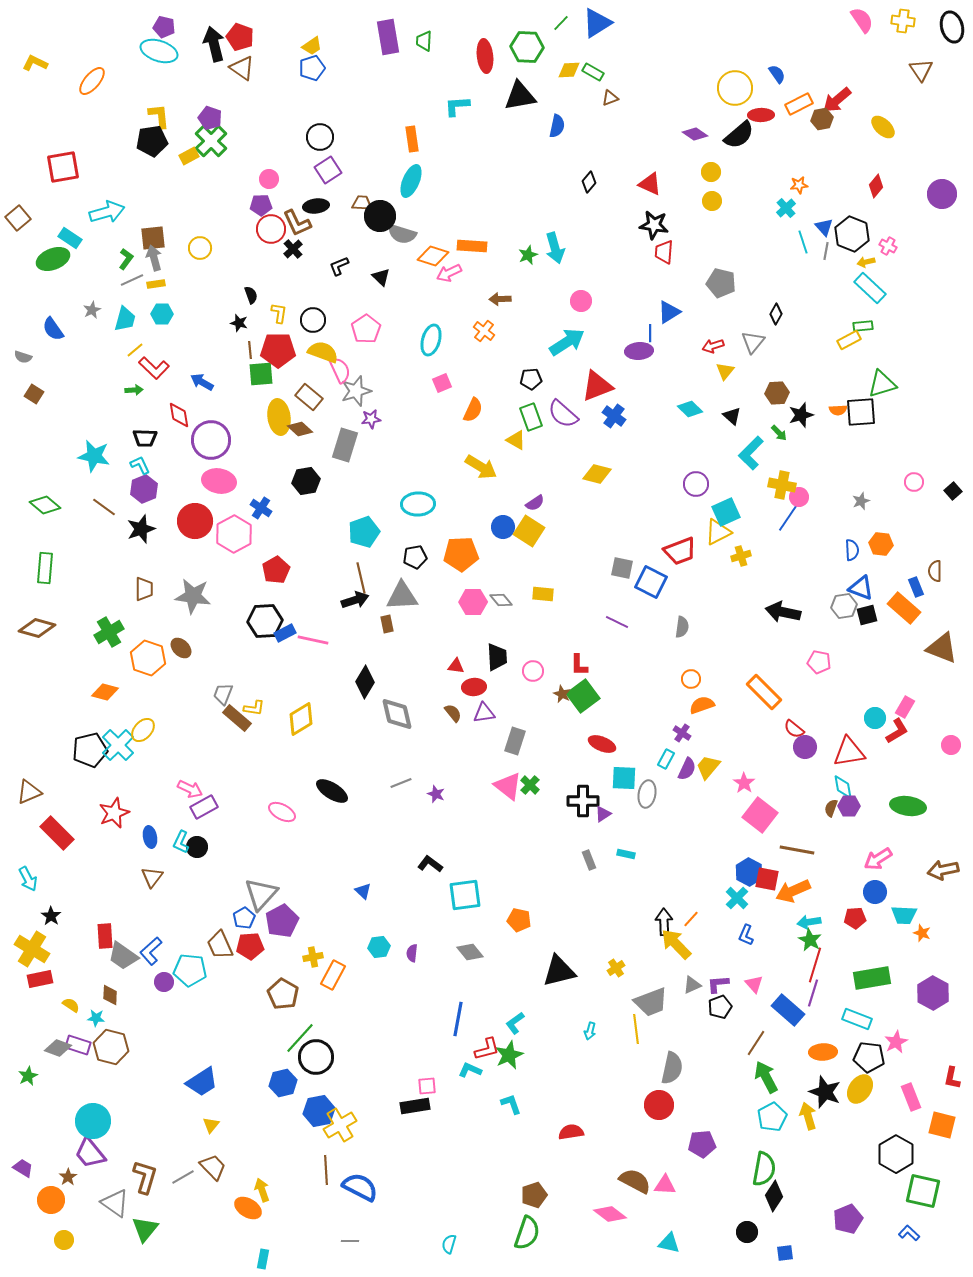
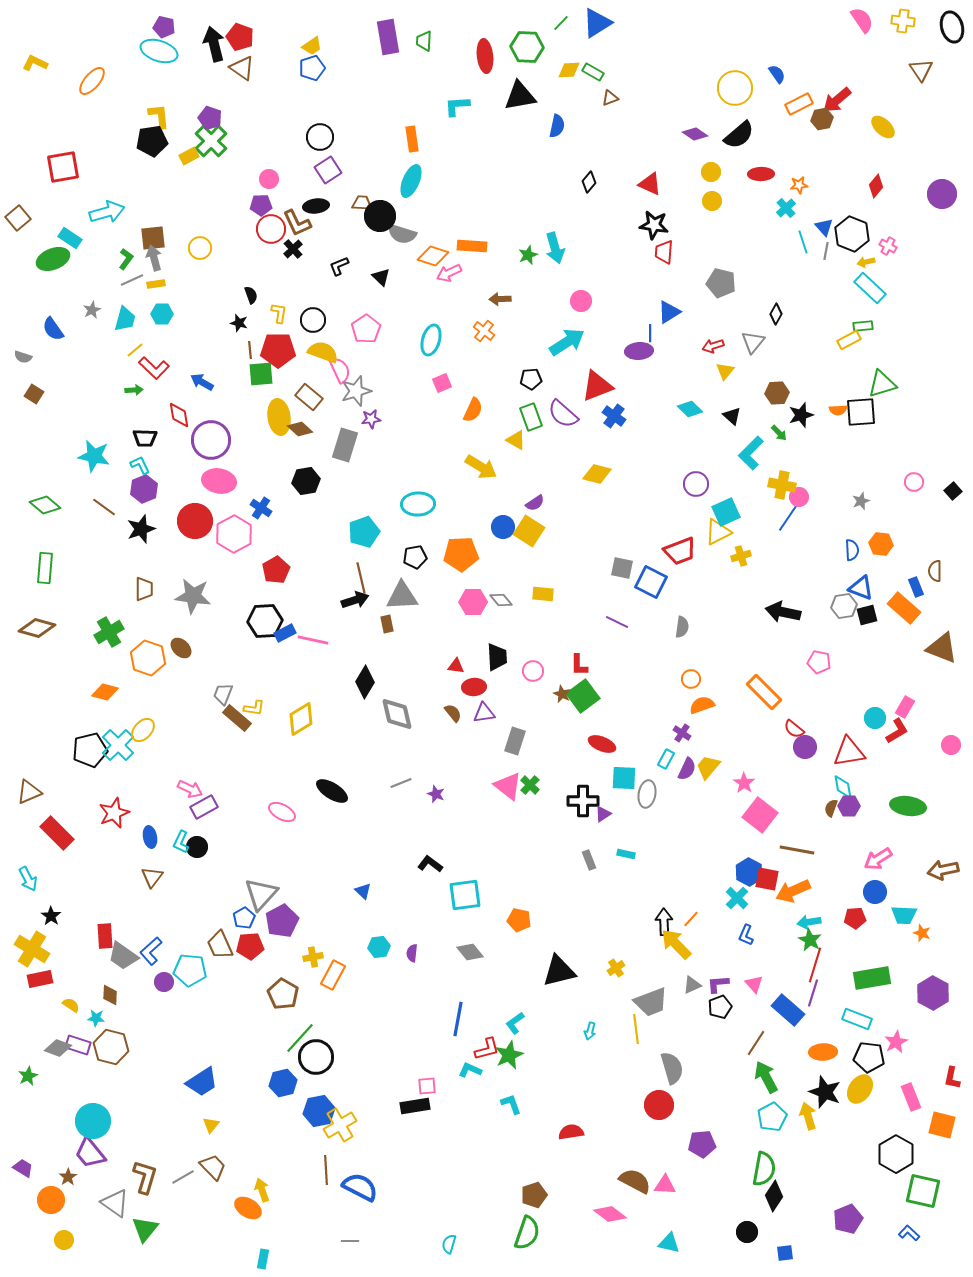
red ellipse at (761, 115): moved 59 px down
gray semicircle at (672, 1068): rotated 28 degrees counterclockwise
